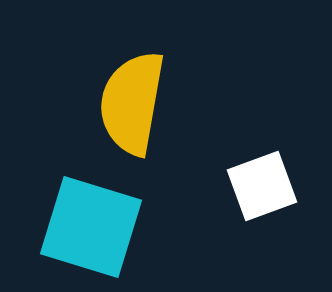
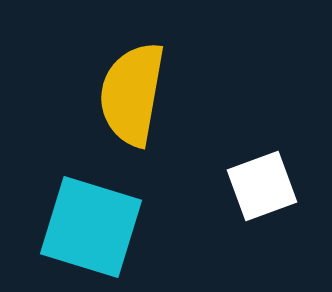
yellow semicircle: moved 9 px up
